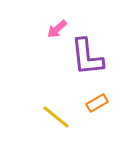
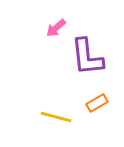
pink arrow: moved 1 px left, 1 px up
yellow line: rotated 24 degrees counterclockwise
